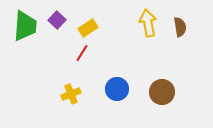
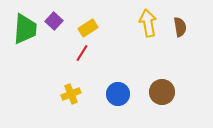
purple square: moved 3 px left, 1 px down
green trapezoid: moved 3 px down
blue circle: moved 1 px right, 5 px down
